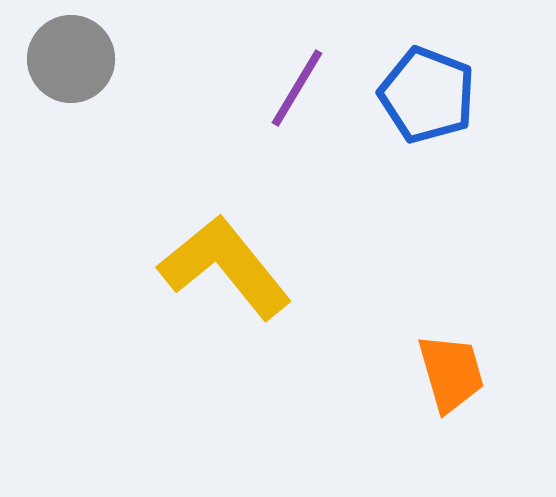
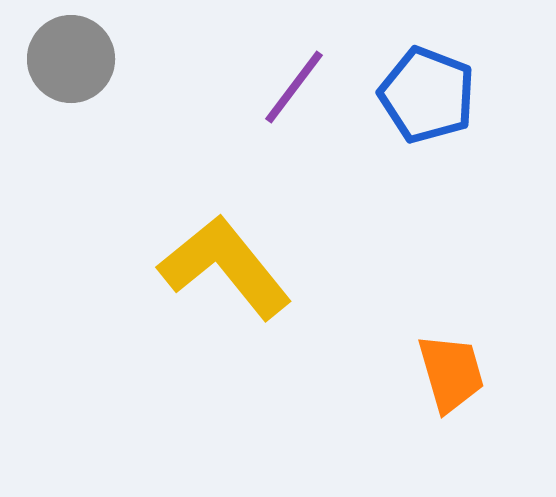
purple line: moved 3 px left, 1 px up; rotated 6 degrees clockwise
